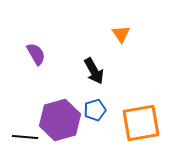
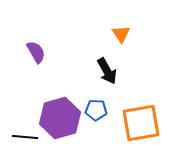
purple semicircle: moved 2 px up
black arrow: moved 13 px right
blue pentagon: moved 1 px right; rotated 20 degrees clockwise
purple hexagon: moved 2 px up
